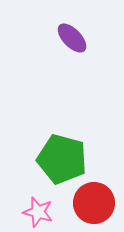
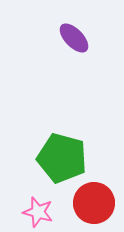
purple ellipse: moved 2 px right
green pentagon: moved 1 px up
